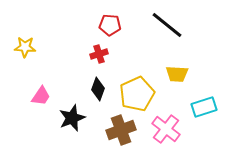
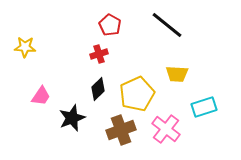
red pentagon: rotated 25 degrees clockwise
black diamond: rotated 25 degrees clockwise
